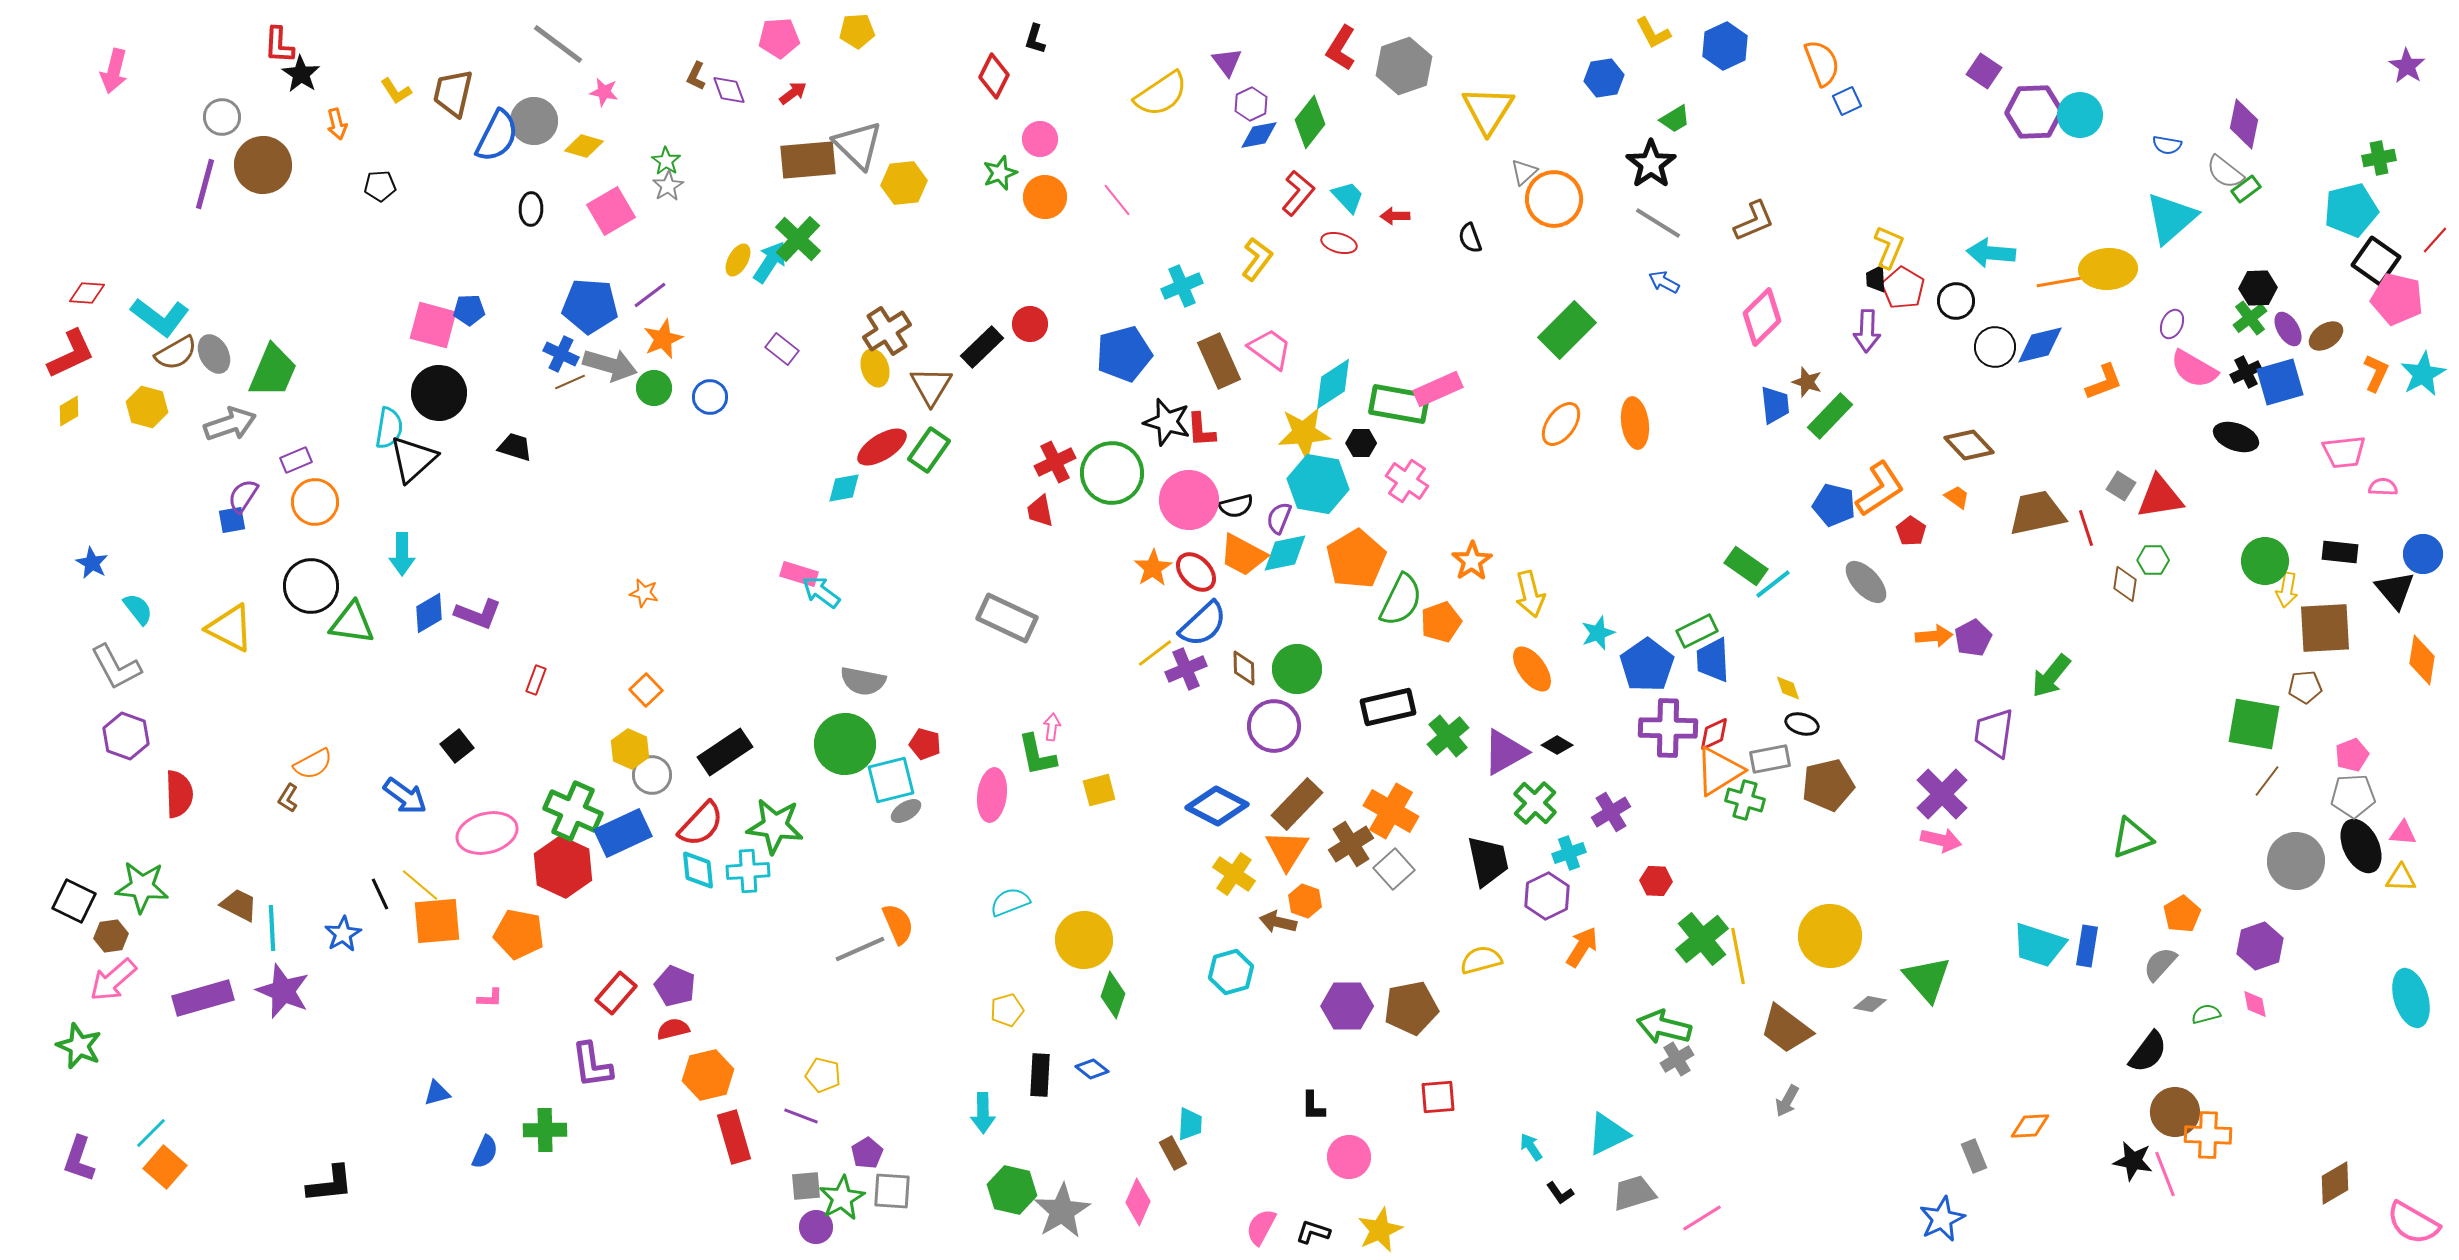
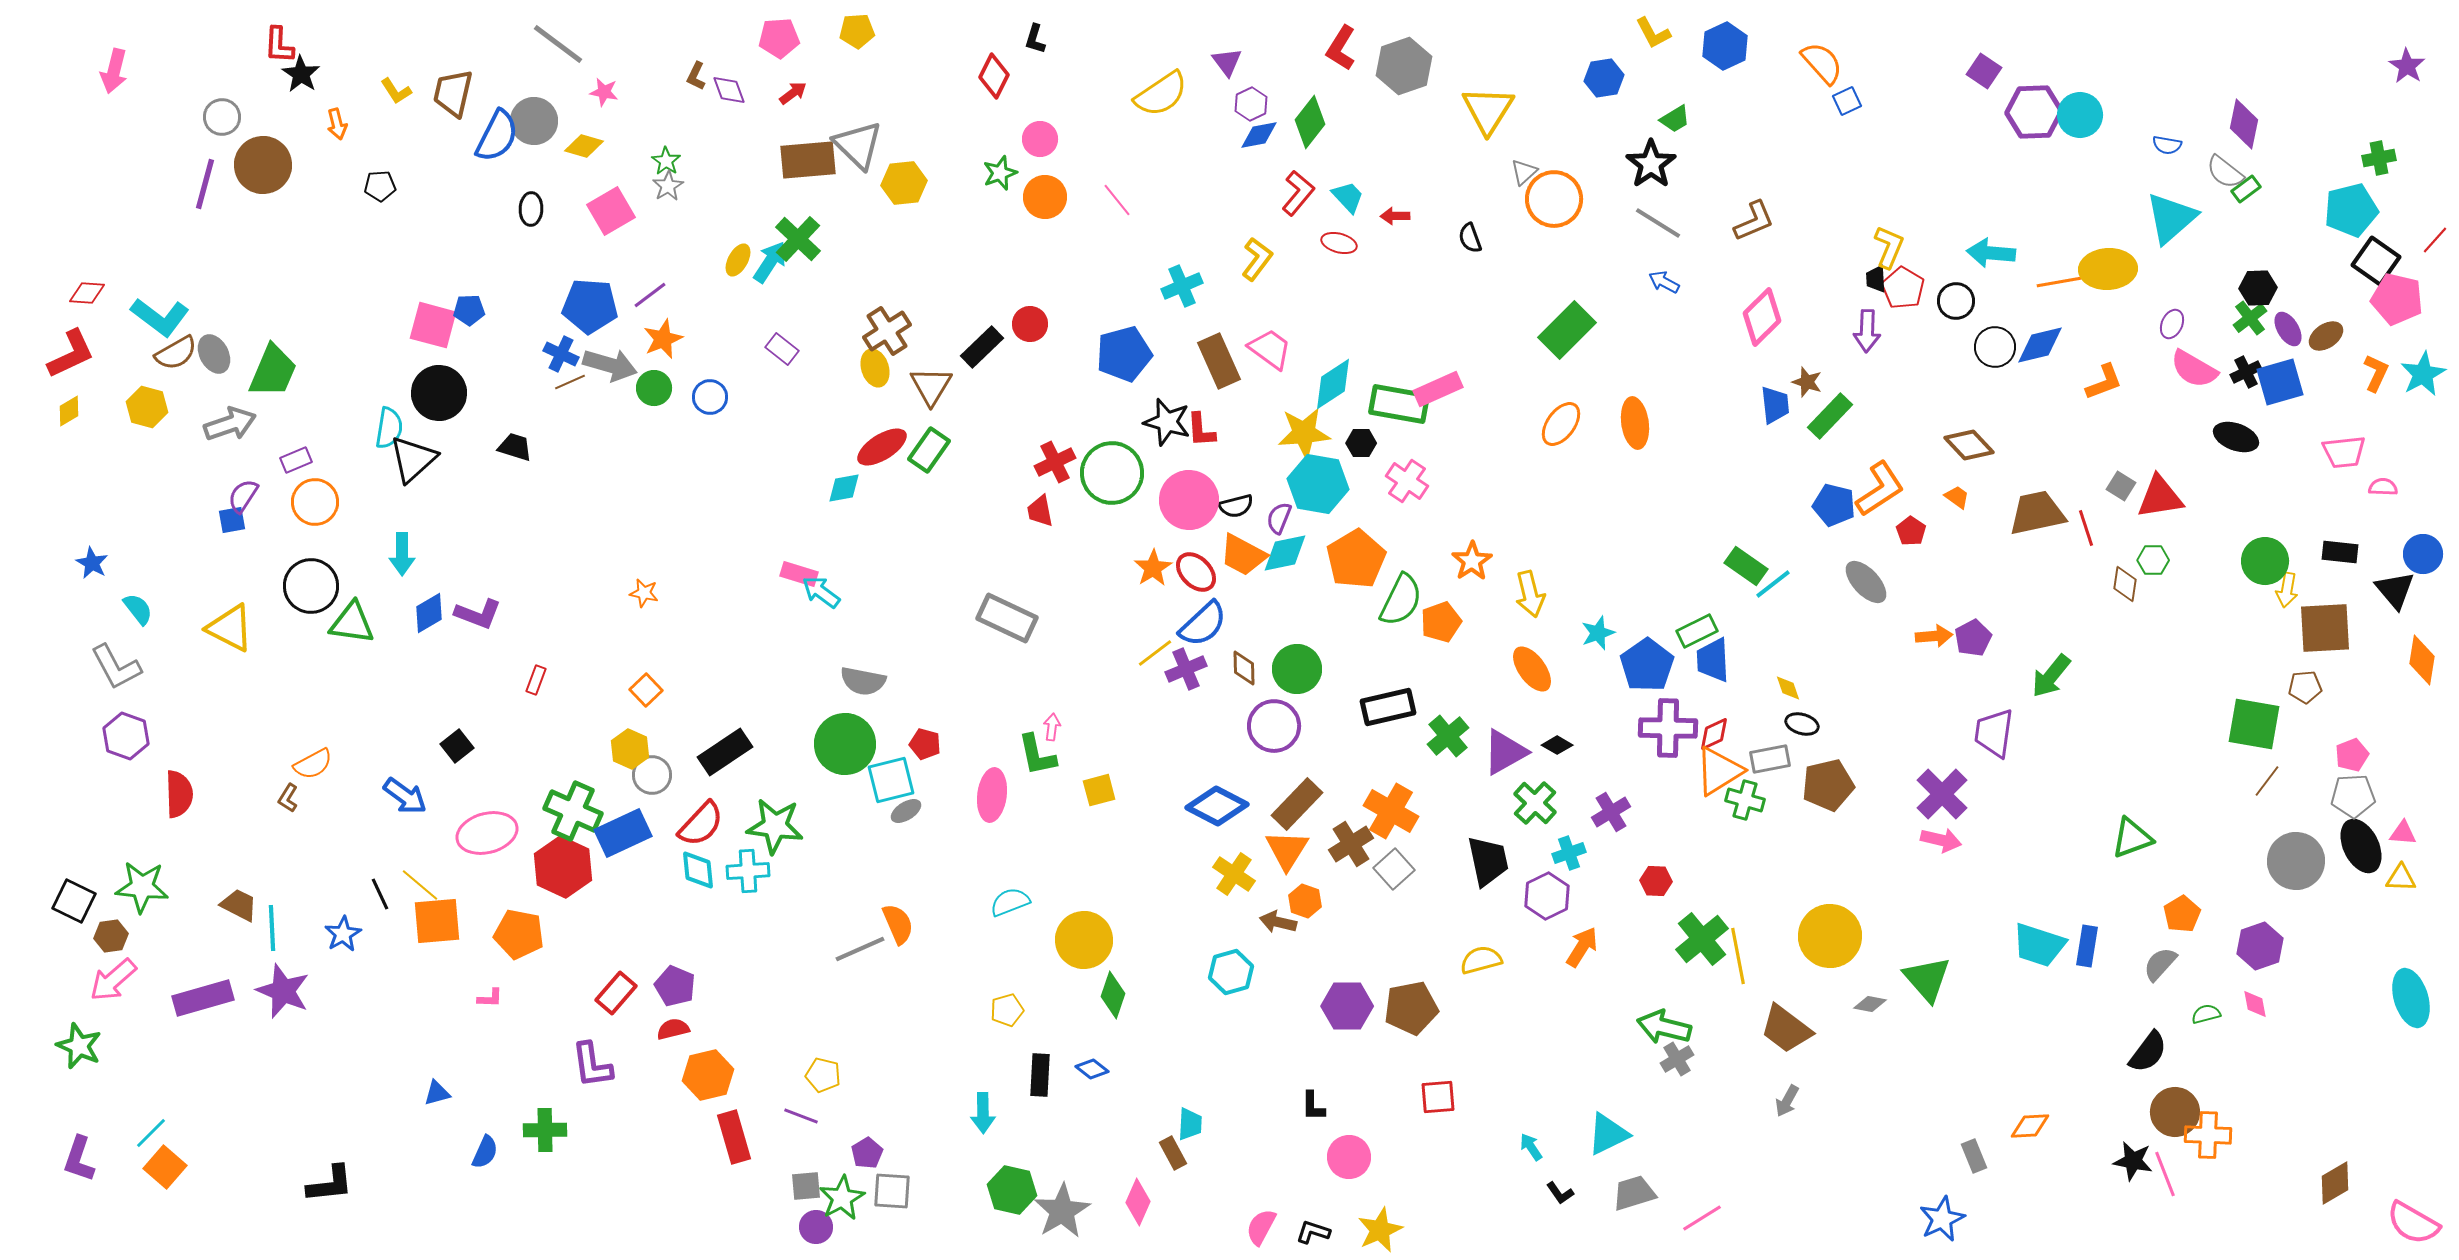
orange semicircle at (1822, 63): rotated 21 degrees counterclockwise
